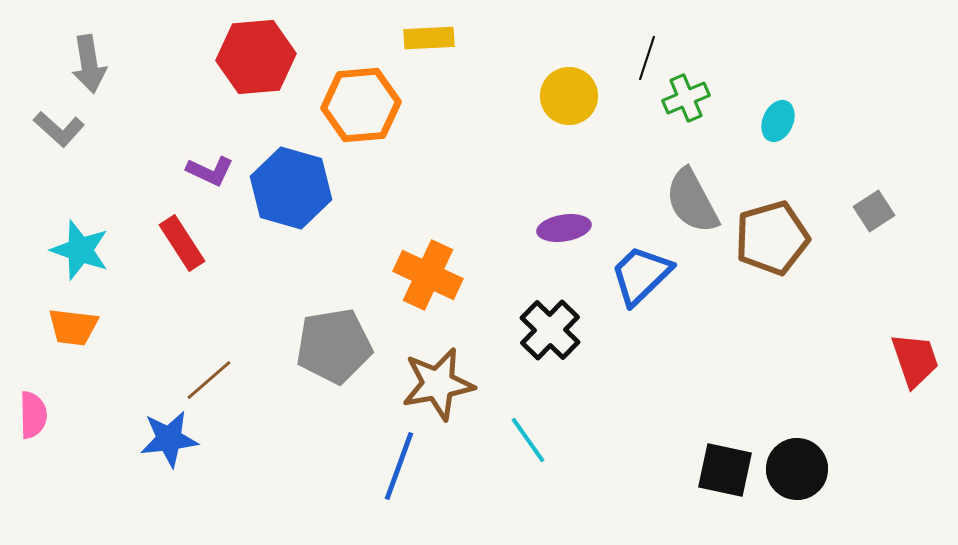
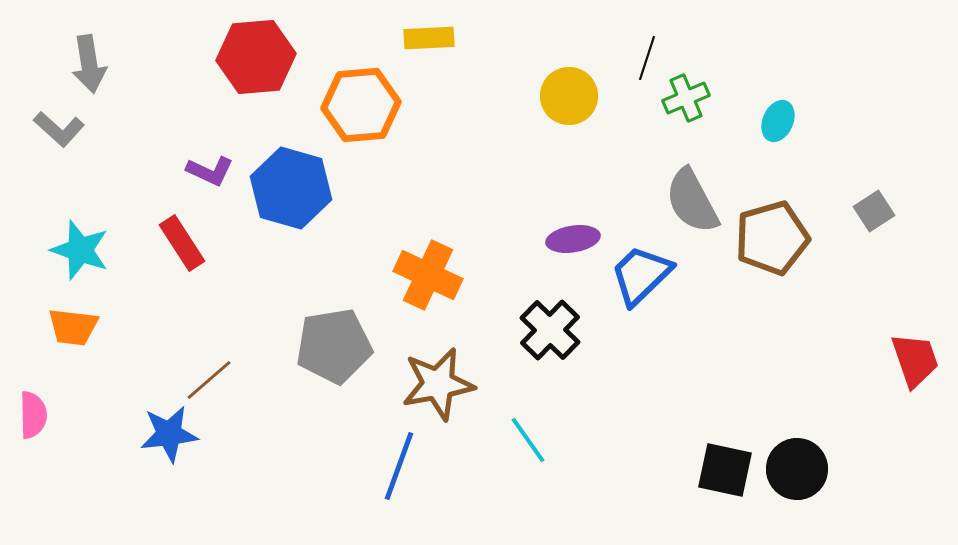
purple ellipse: moved 9 px right, 11 px down
blue star: moved 5 px up
